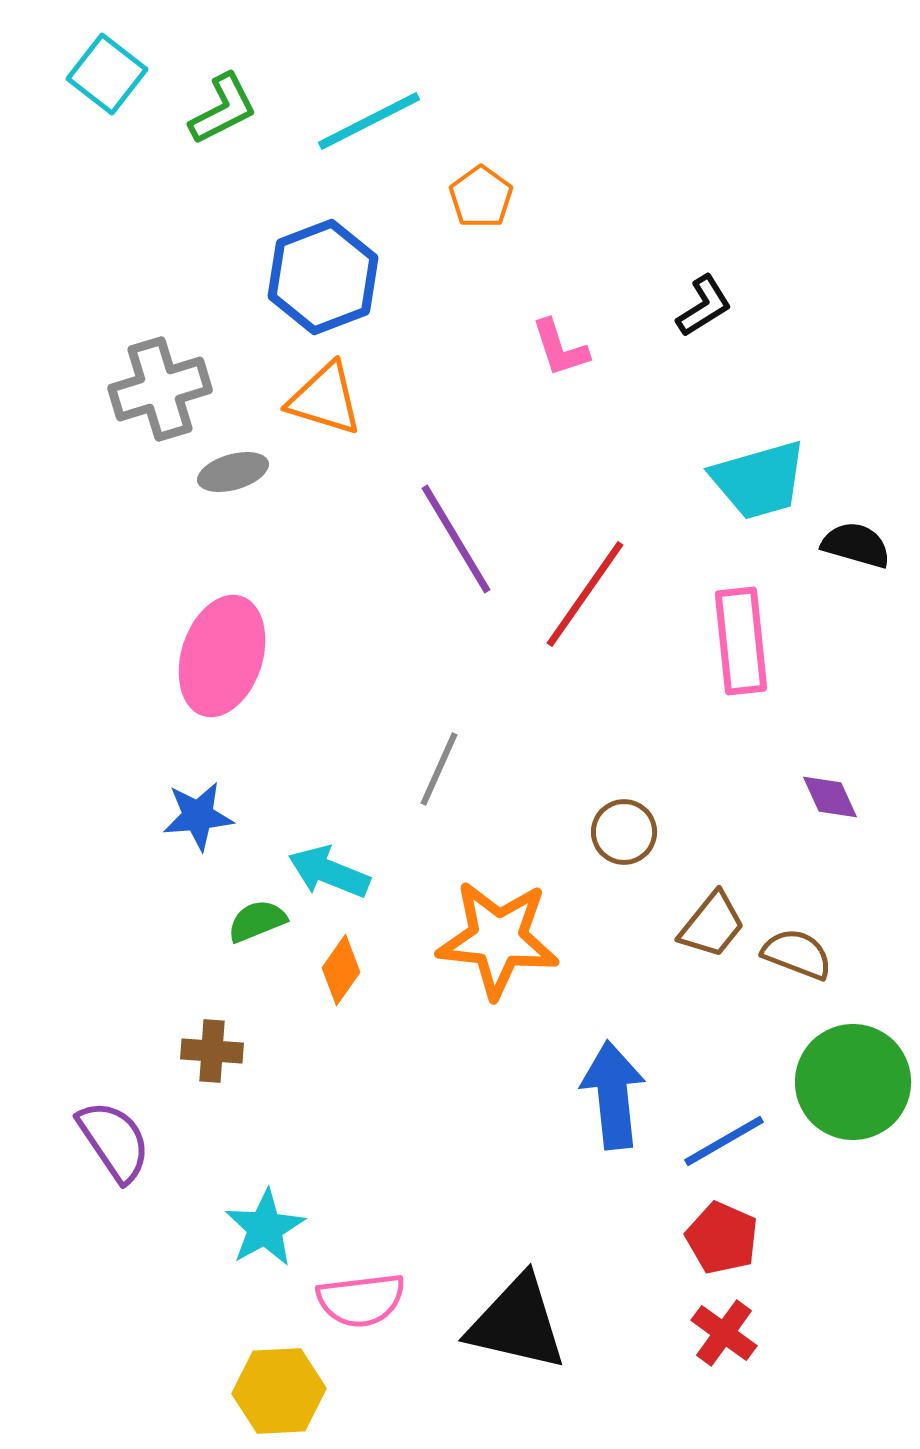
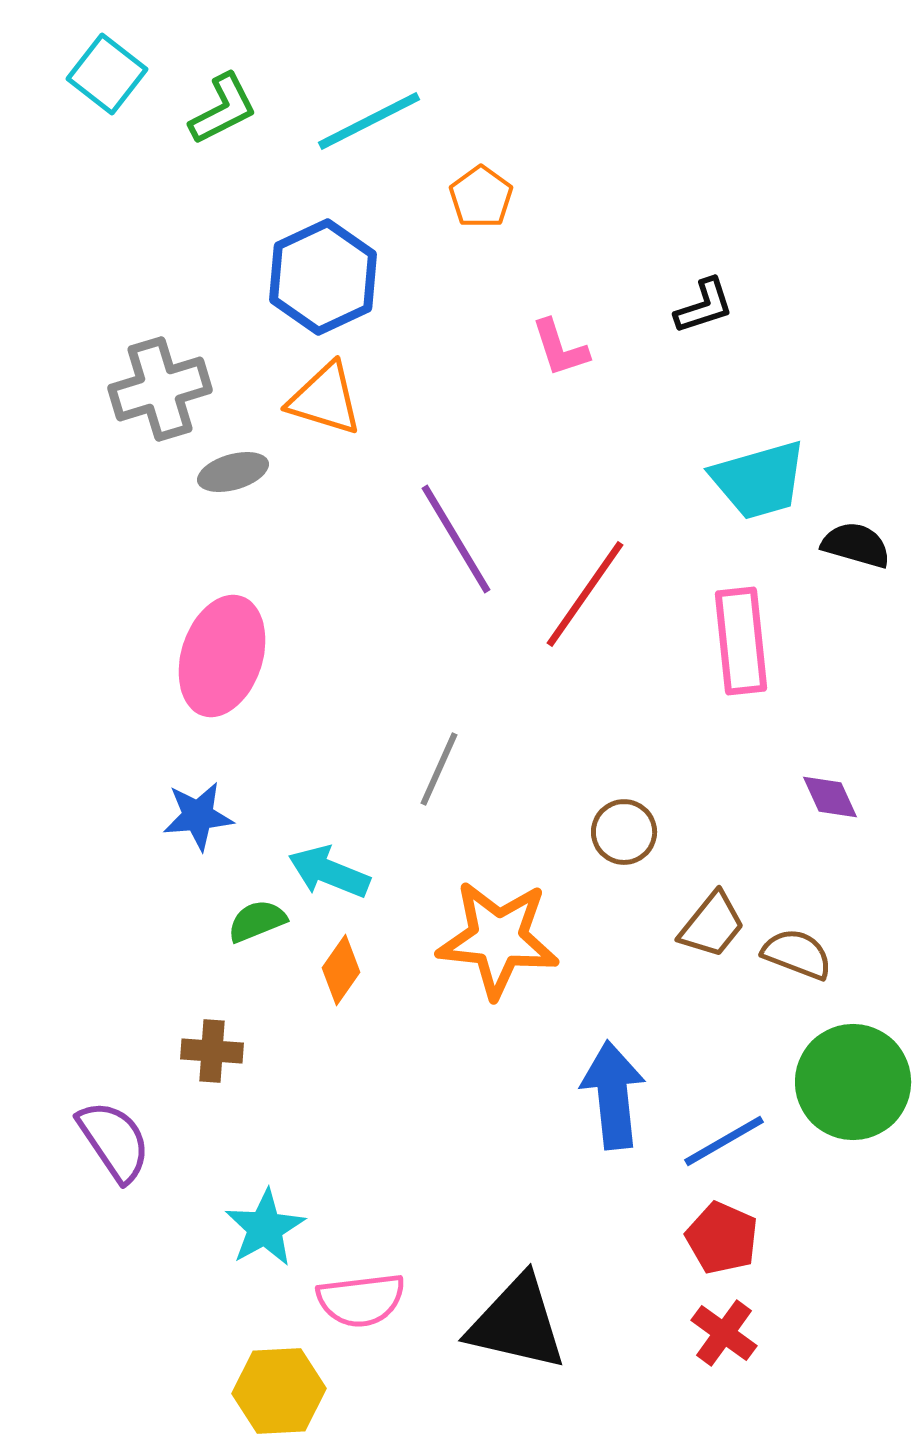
blue hexagon: rotated 4 degrees counterclockwise
black L-shape: rotated 14 degrees clockwise
